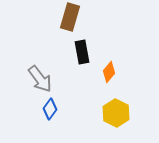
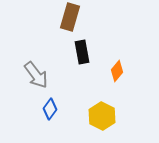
orange diamond: moved 8 px right, 1 px up
gray arrow: moved 4 px left, 4 px up
yellow hexagon: moved 14 px left, 3 px down
